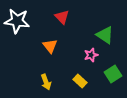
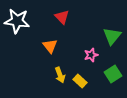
green triangle: moved 7 px right, 1 px down; rotated 36 degrees clockwise
yellow arrow: moved 14 px right, 7 px up
